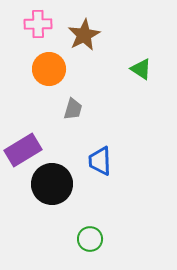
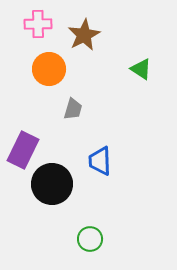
purple rectangle: rotated 33 degrees counterclockwise
